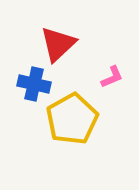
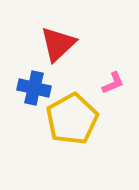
pink L-shape: moved 1 px right, 6 px down
blue cross: moved 4 px down
